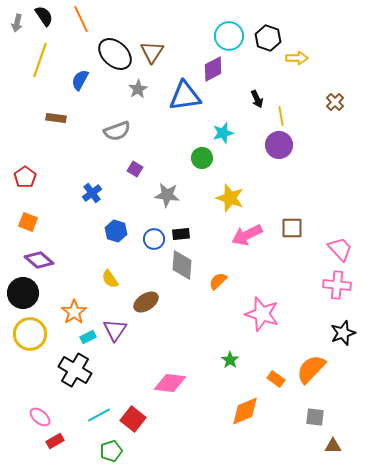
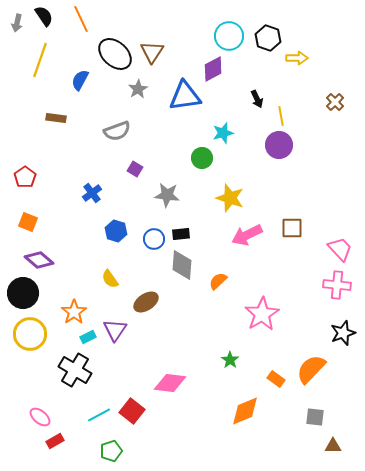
pink star at (262, 314): rotated 24 degrees clockwise
red square at (133, 419): moved 1 px left, 8 px up
